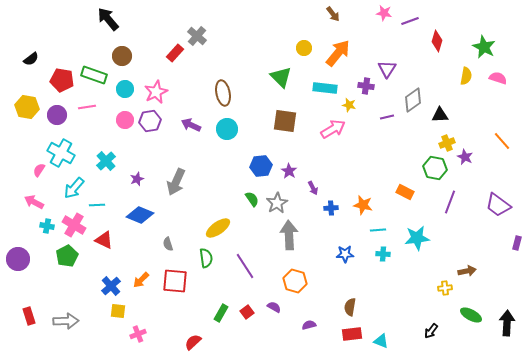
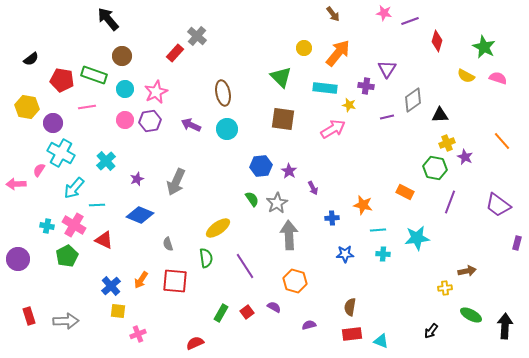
yellow semicircle at (466, 76): rotated 108 degrees clockwise
purple circle at (57, 115): moved 4 px left, 8 px down
brown square at (285, 121): moved 2 px left, 2 px up
pink arrow at (34, 202): moved 18 px left, 18 px up; rotated 30 degrees counterclockwise
blue cross at (331, 208): moved 1 px right, 10 px down
orange arrow at (141, 280): rotated 12 degrees counterclockwise
black arrow at (507, 323): moved 2 px left, 3 px down
red semicircle at (193, 342): moved 2 px right, 1 px down; rotated 18 degrees clockwise
